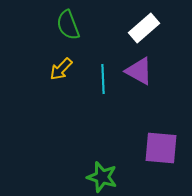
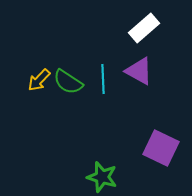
green semicircle: moved 57 px down; rotated 36 degrees counterclockwise
yellow arrow: moved 22 px left, 11 px down
purple square: rotated 21 degrees clockwise
